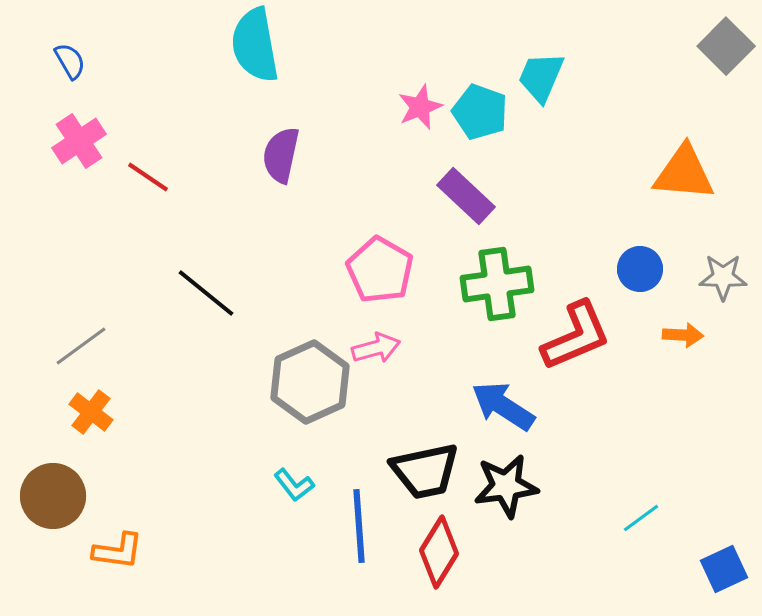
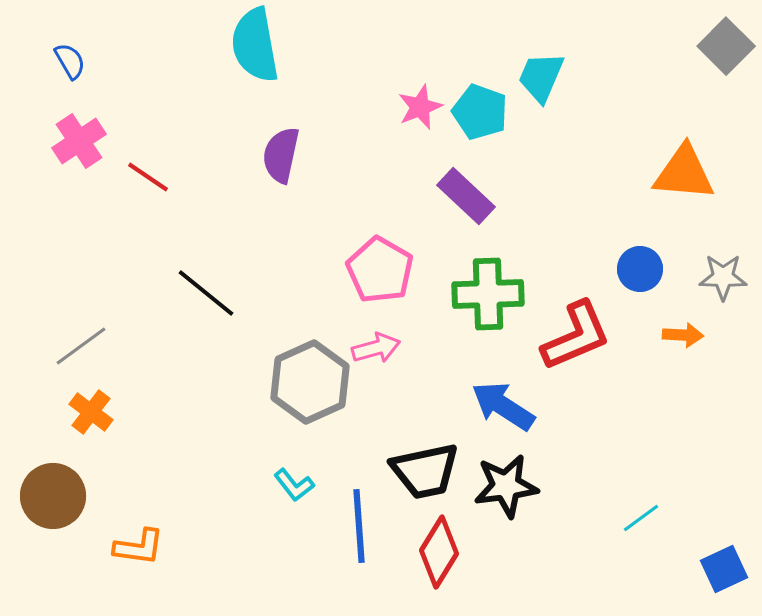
green cross: moved 9 px left, 10 px down; rotated 6 degrees clockwise
orange L-shape: moved 21 px right, 4 px up
